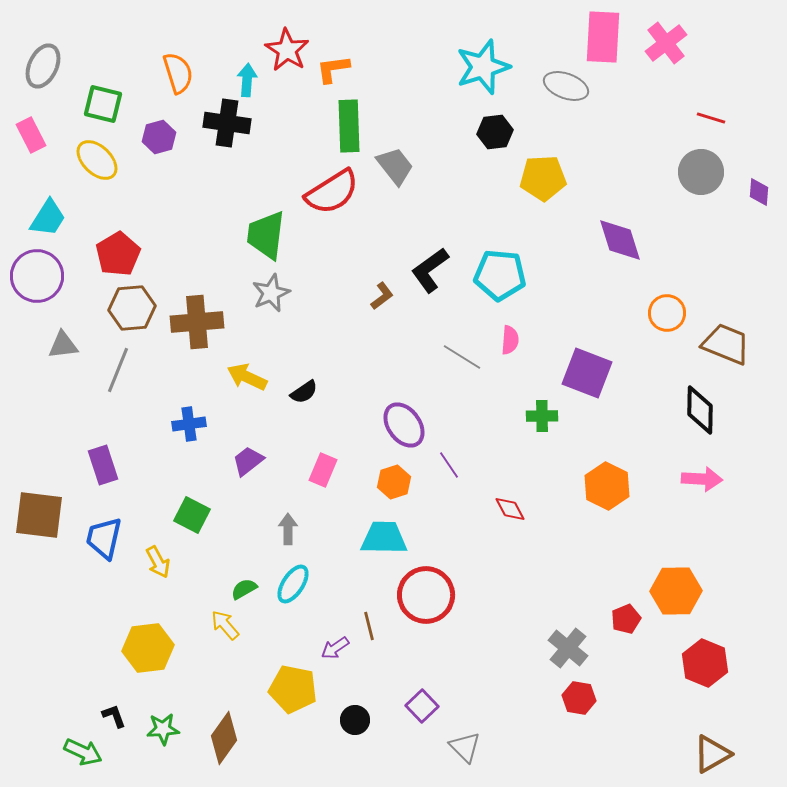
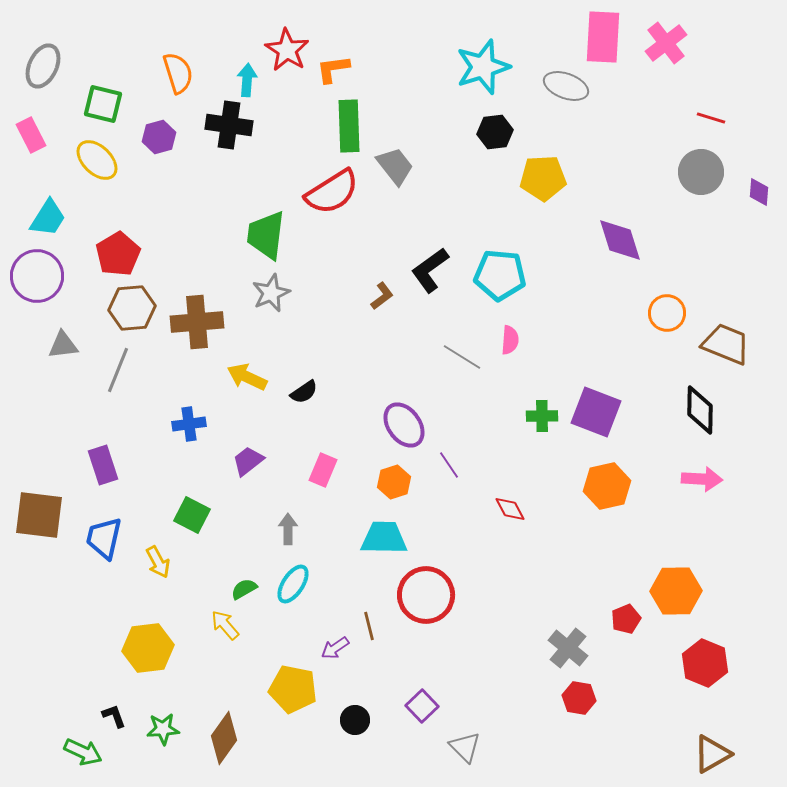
black cross at (227, 123): moved 2 px right, 2 px down
purple square at (587, 373): moved 9 px right, 39 px down
orange hexagon at (607, 486): rotated 21 degrees clockwise
